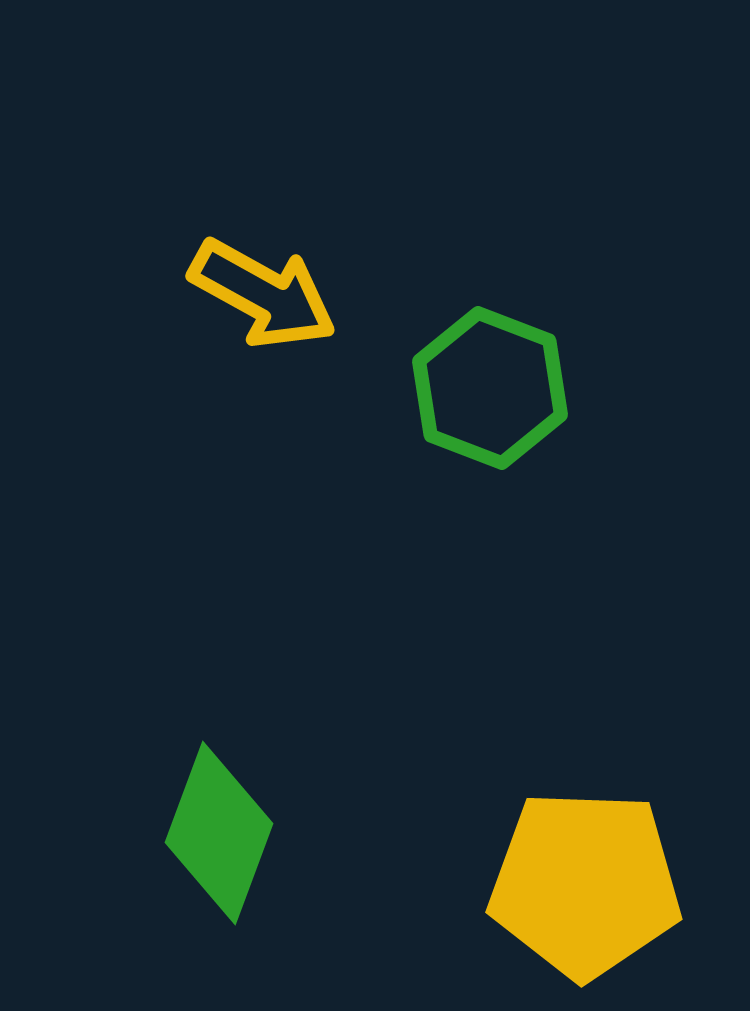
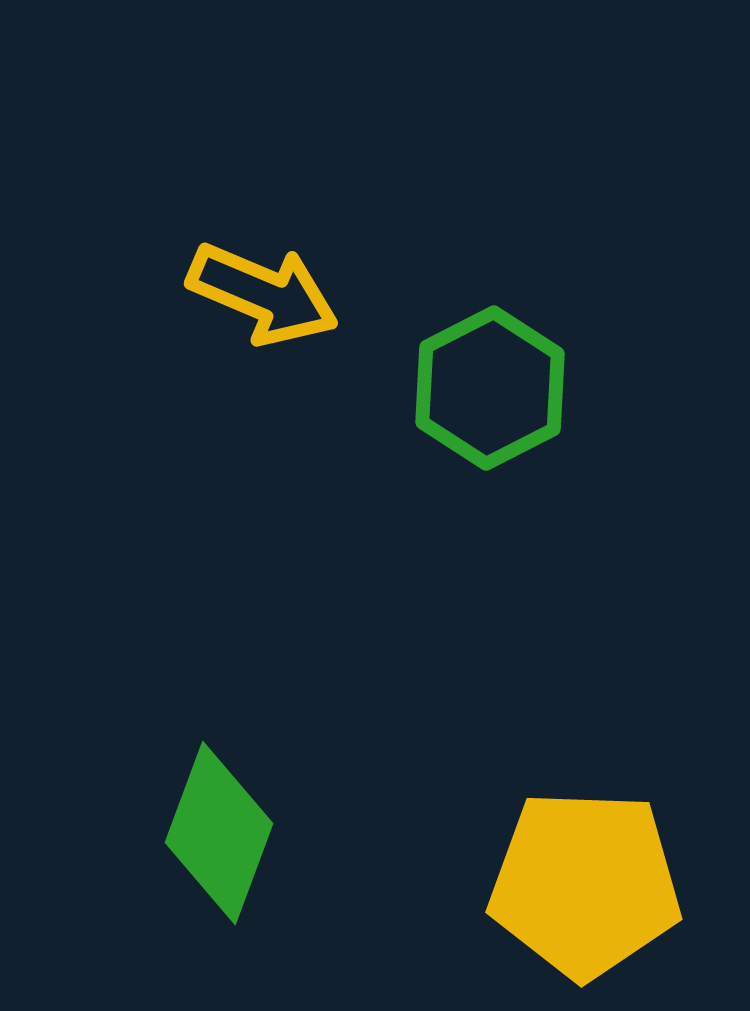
yellow arrow: rotated 6 degrees counterclockwise
green hexagon: rotated 12 degrees clockwise
